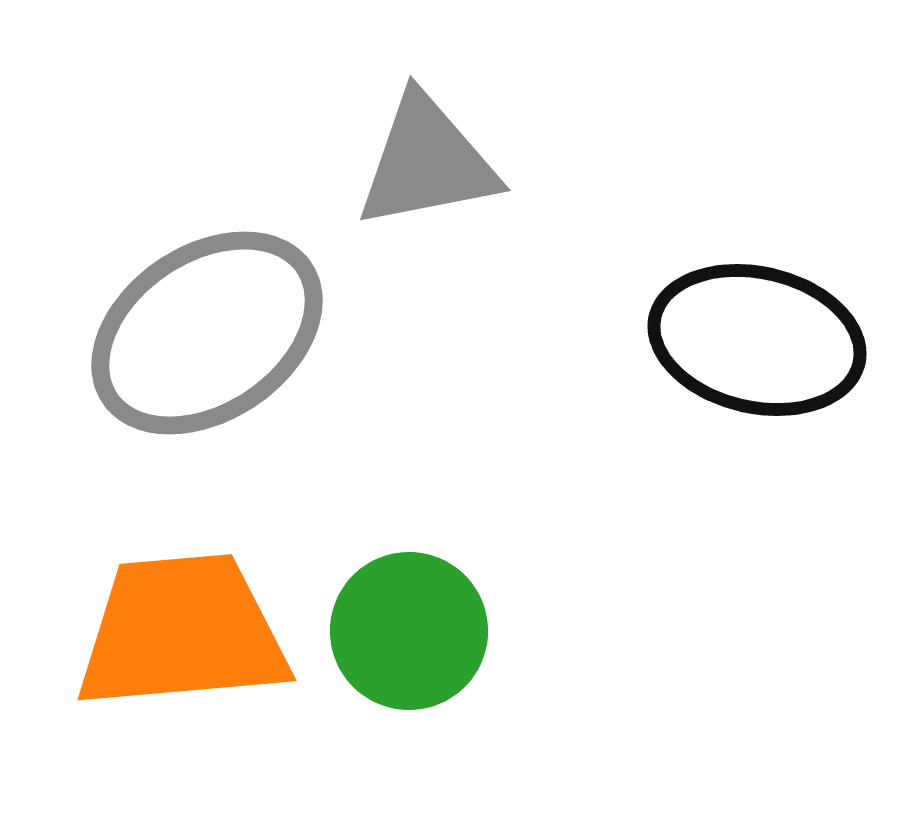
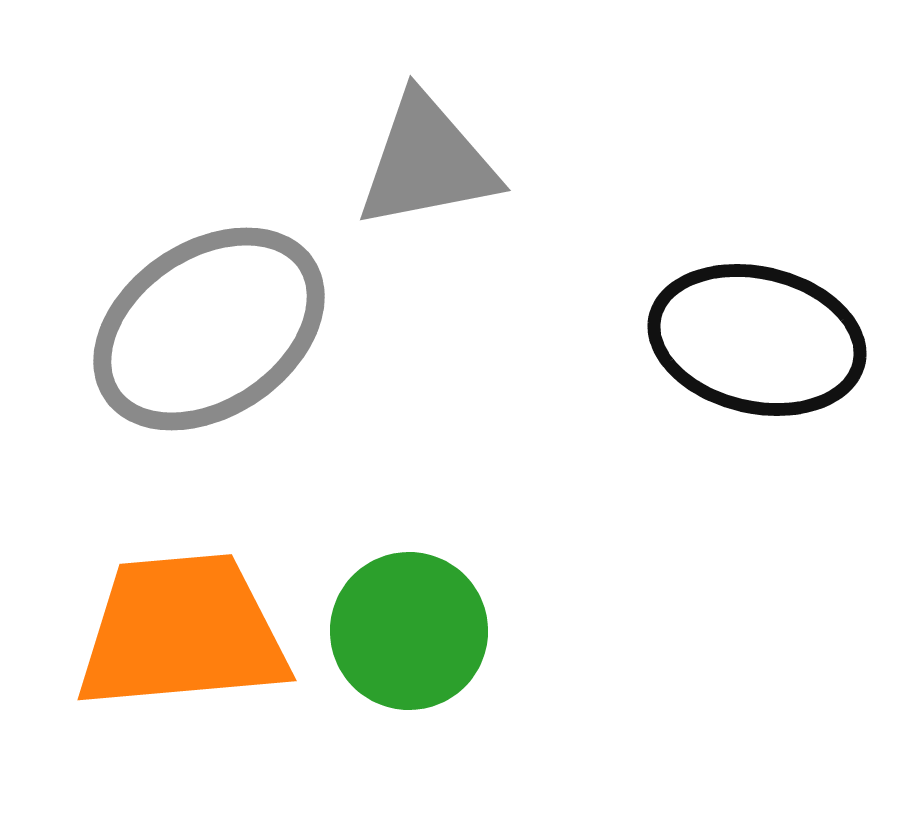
gray ellipse: moved 2 px right, 4 px up
